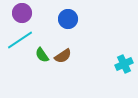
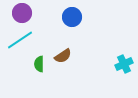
blue circle: moved 4 px right, 2 px up
green semicircle: moved 3 px left, 9 px down; rotated 35 degrees clockwise
